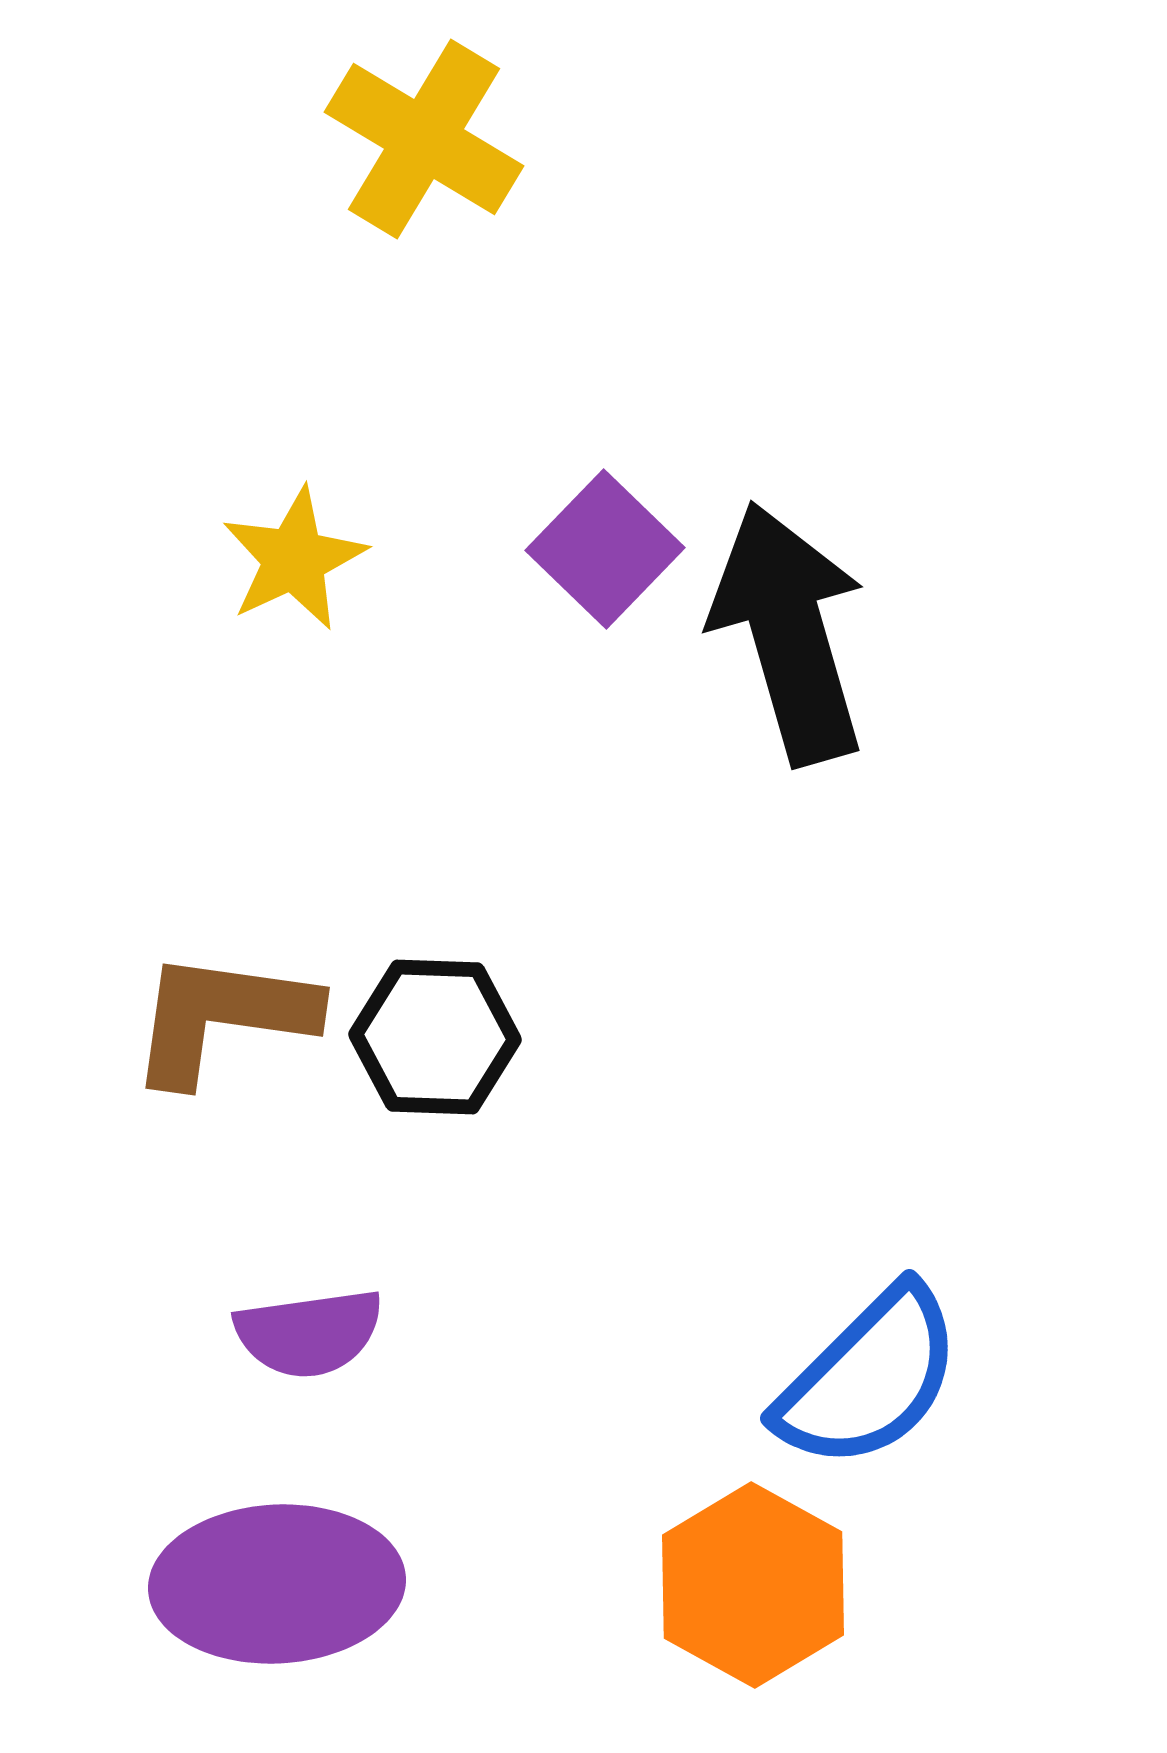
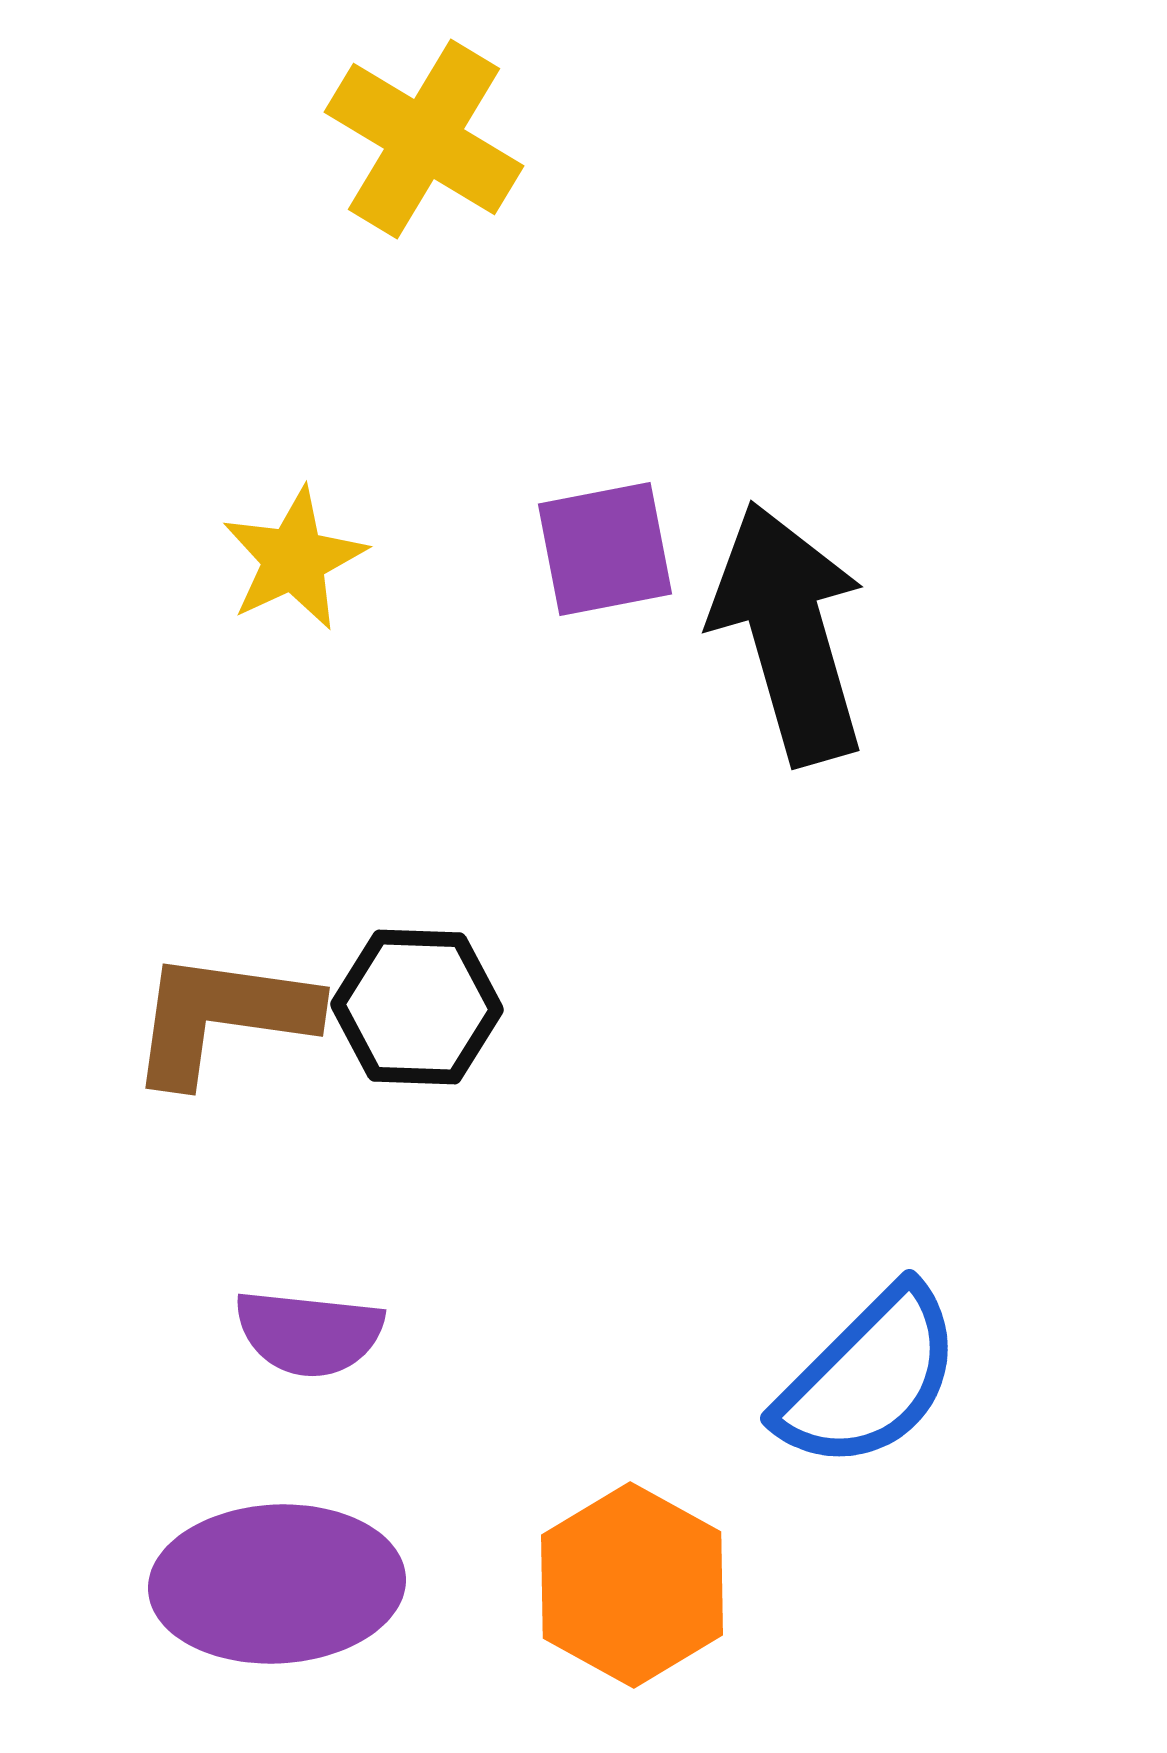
purple square: rotated 35 degrees clockwise
black hexagon: moved 18 px left, 30 px up
purple semicircle: rotated 14 degrees clockwise
orange hexagon: moved 121 px left
